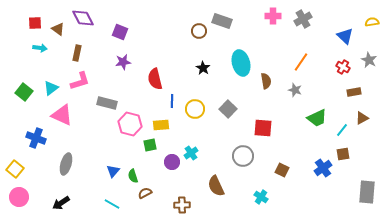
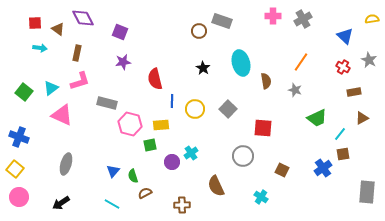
yellow semicircle at (372, 22): moved 3 px up
cyan line at (342, 130): moved 2 px left, 4 px down
blue cross at (36, 138): moved 17 px left, 1 px up
